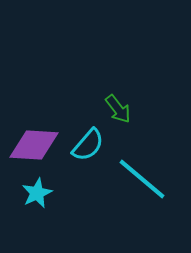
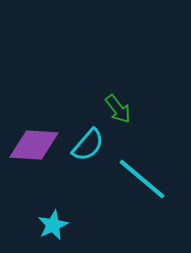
cyan star: moved 16 px right, 32 px down
